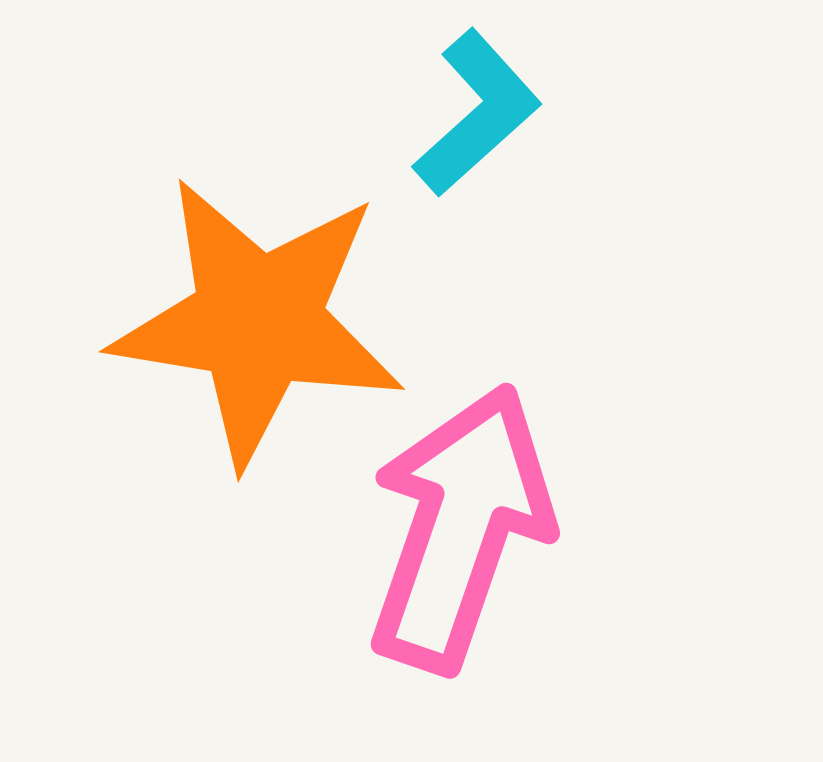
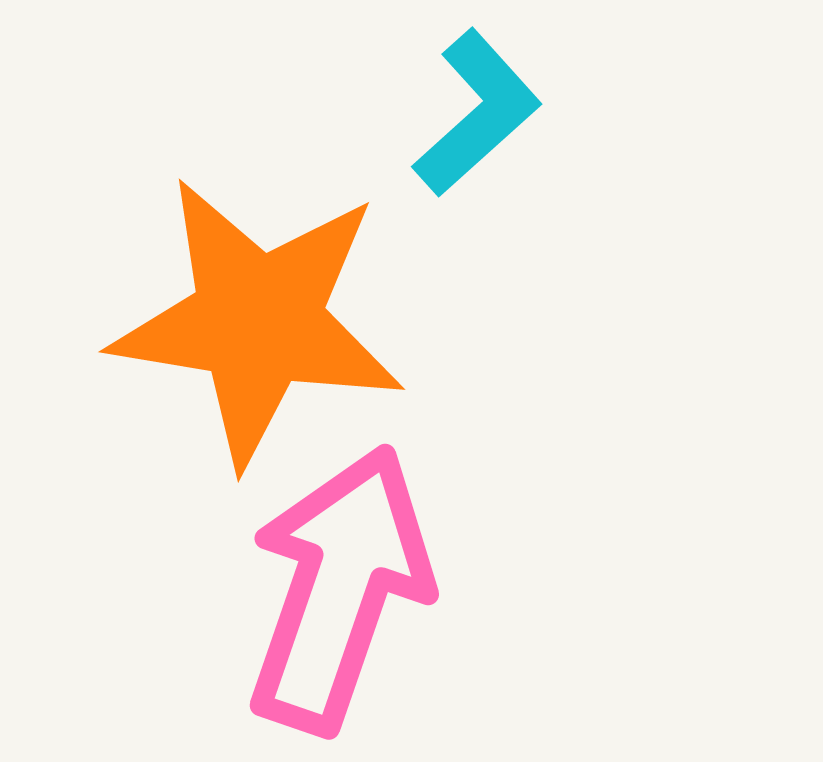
pink arrow: moved 121 px left, 61 px down
